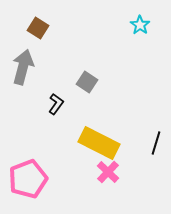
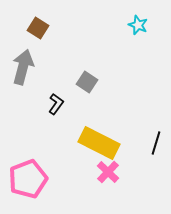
cyan star: moved 2 px left; rotated 12 degrees counterclockwise
